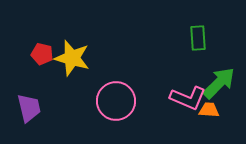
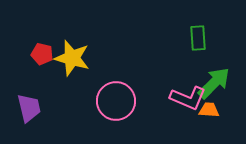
green arrow: moved 5 px left
